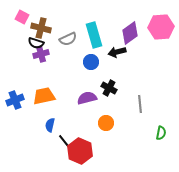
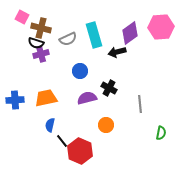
blue circle: moved 11 px left, 9 px down
orange trapezoid: moved 2 px right, 2 px down
blue cross: rotated 18 degrees clockwise
orange circle: moved 2 px down
black line: moved 2 px left
